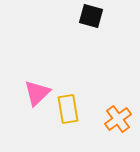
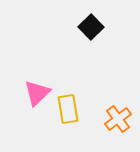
black square: moved 11 px down; rotated 30 degrees clockwise
